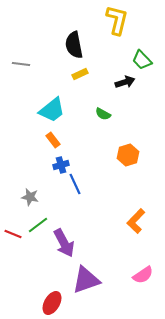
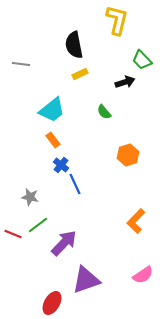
green semicircle: moved 1 px right, 2 px up; rotated 21 degrees clockwise
blue cross: rotated 35 degrees counterclockwise
purple arrow: rotated 108 degrees counterclockwise
